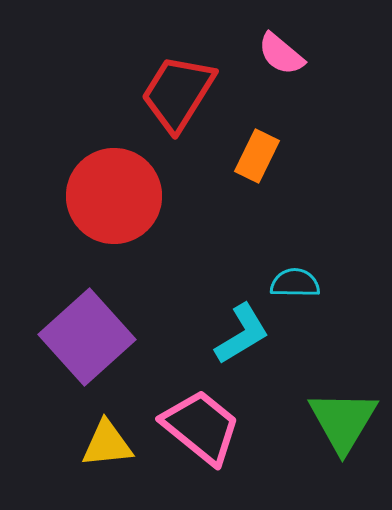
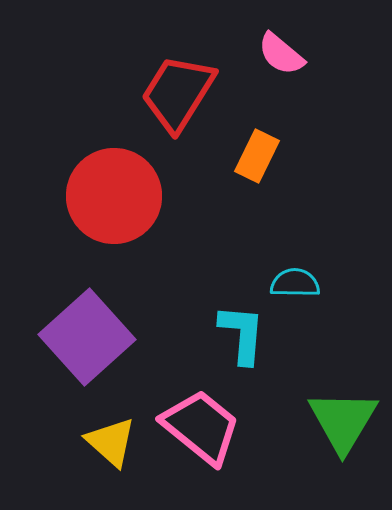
cyan L-shape: rotated 54 degrees counterclockwise
yellow triangle: moved 4 px right, 2 px up; rotated 48 degrees clockwise
